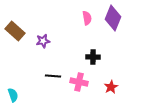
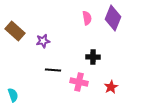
black line: moved 6 px up
